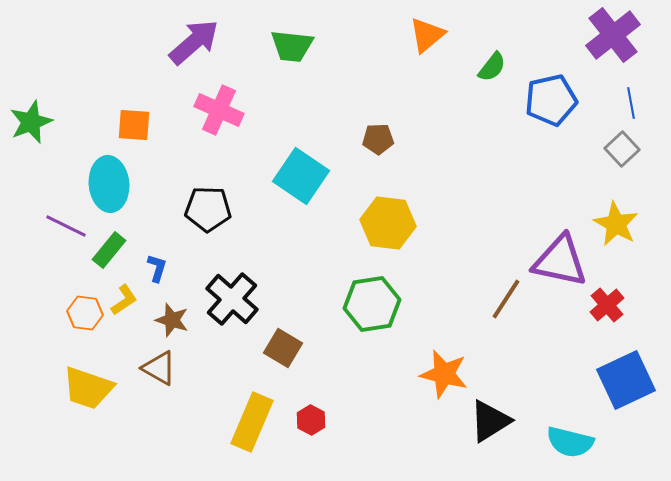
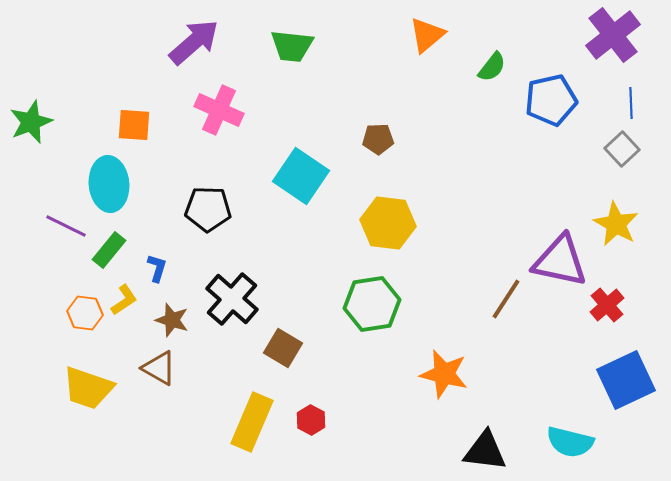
blue line: rotated 8 degrees clockwise
black triangle: moved 5 px left, 30 px down; rotated 39 degrees clockwise
